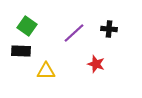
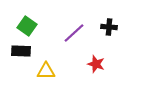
black cross: moved 2 px up
